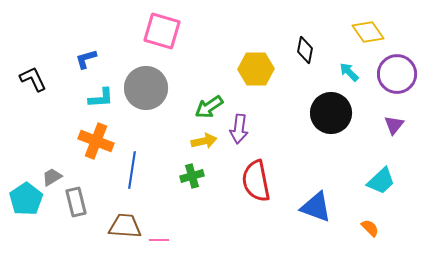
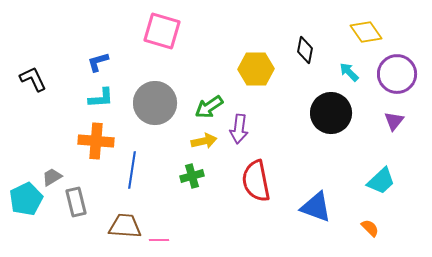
yellow diamond: moved 2 px left
blue L-shape: moved 12 px right, 3 px down
gray circle: moved 9 px right, 15 px down
purple triangle: moved 4 px up
orange cross: rotated 16 degrees counterclockwise
cyan pentagon: rotated 8 degrees clockwise
